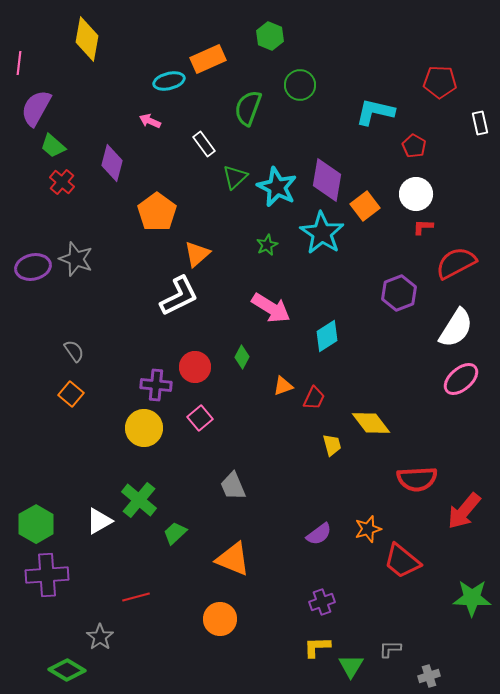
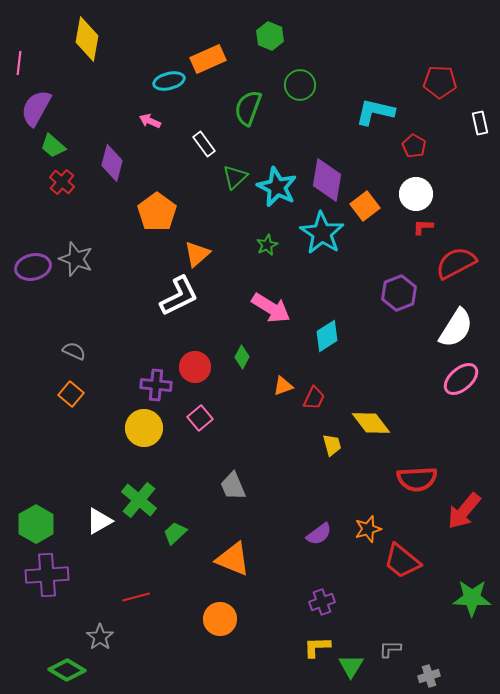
gray semicircle at (74, 351): rotated 30 degrees counterclockwise
